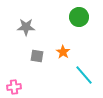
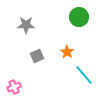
gray star: moved 2 px up
orange star: moved 4 px right
gray square: rotated 32 degrees counterclockwise
pink cross: rotated 16 degrees counterclockwise
